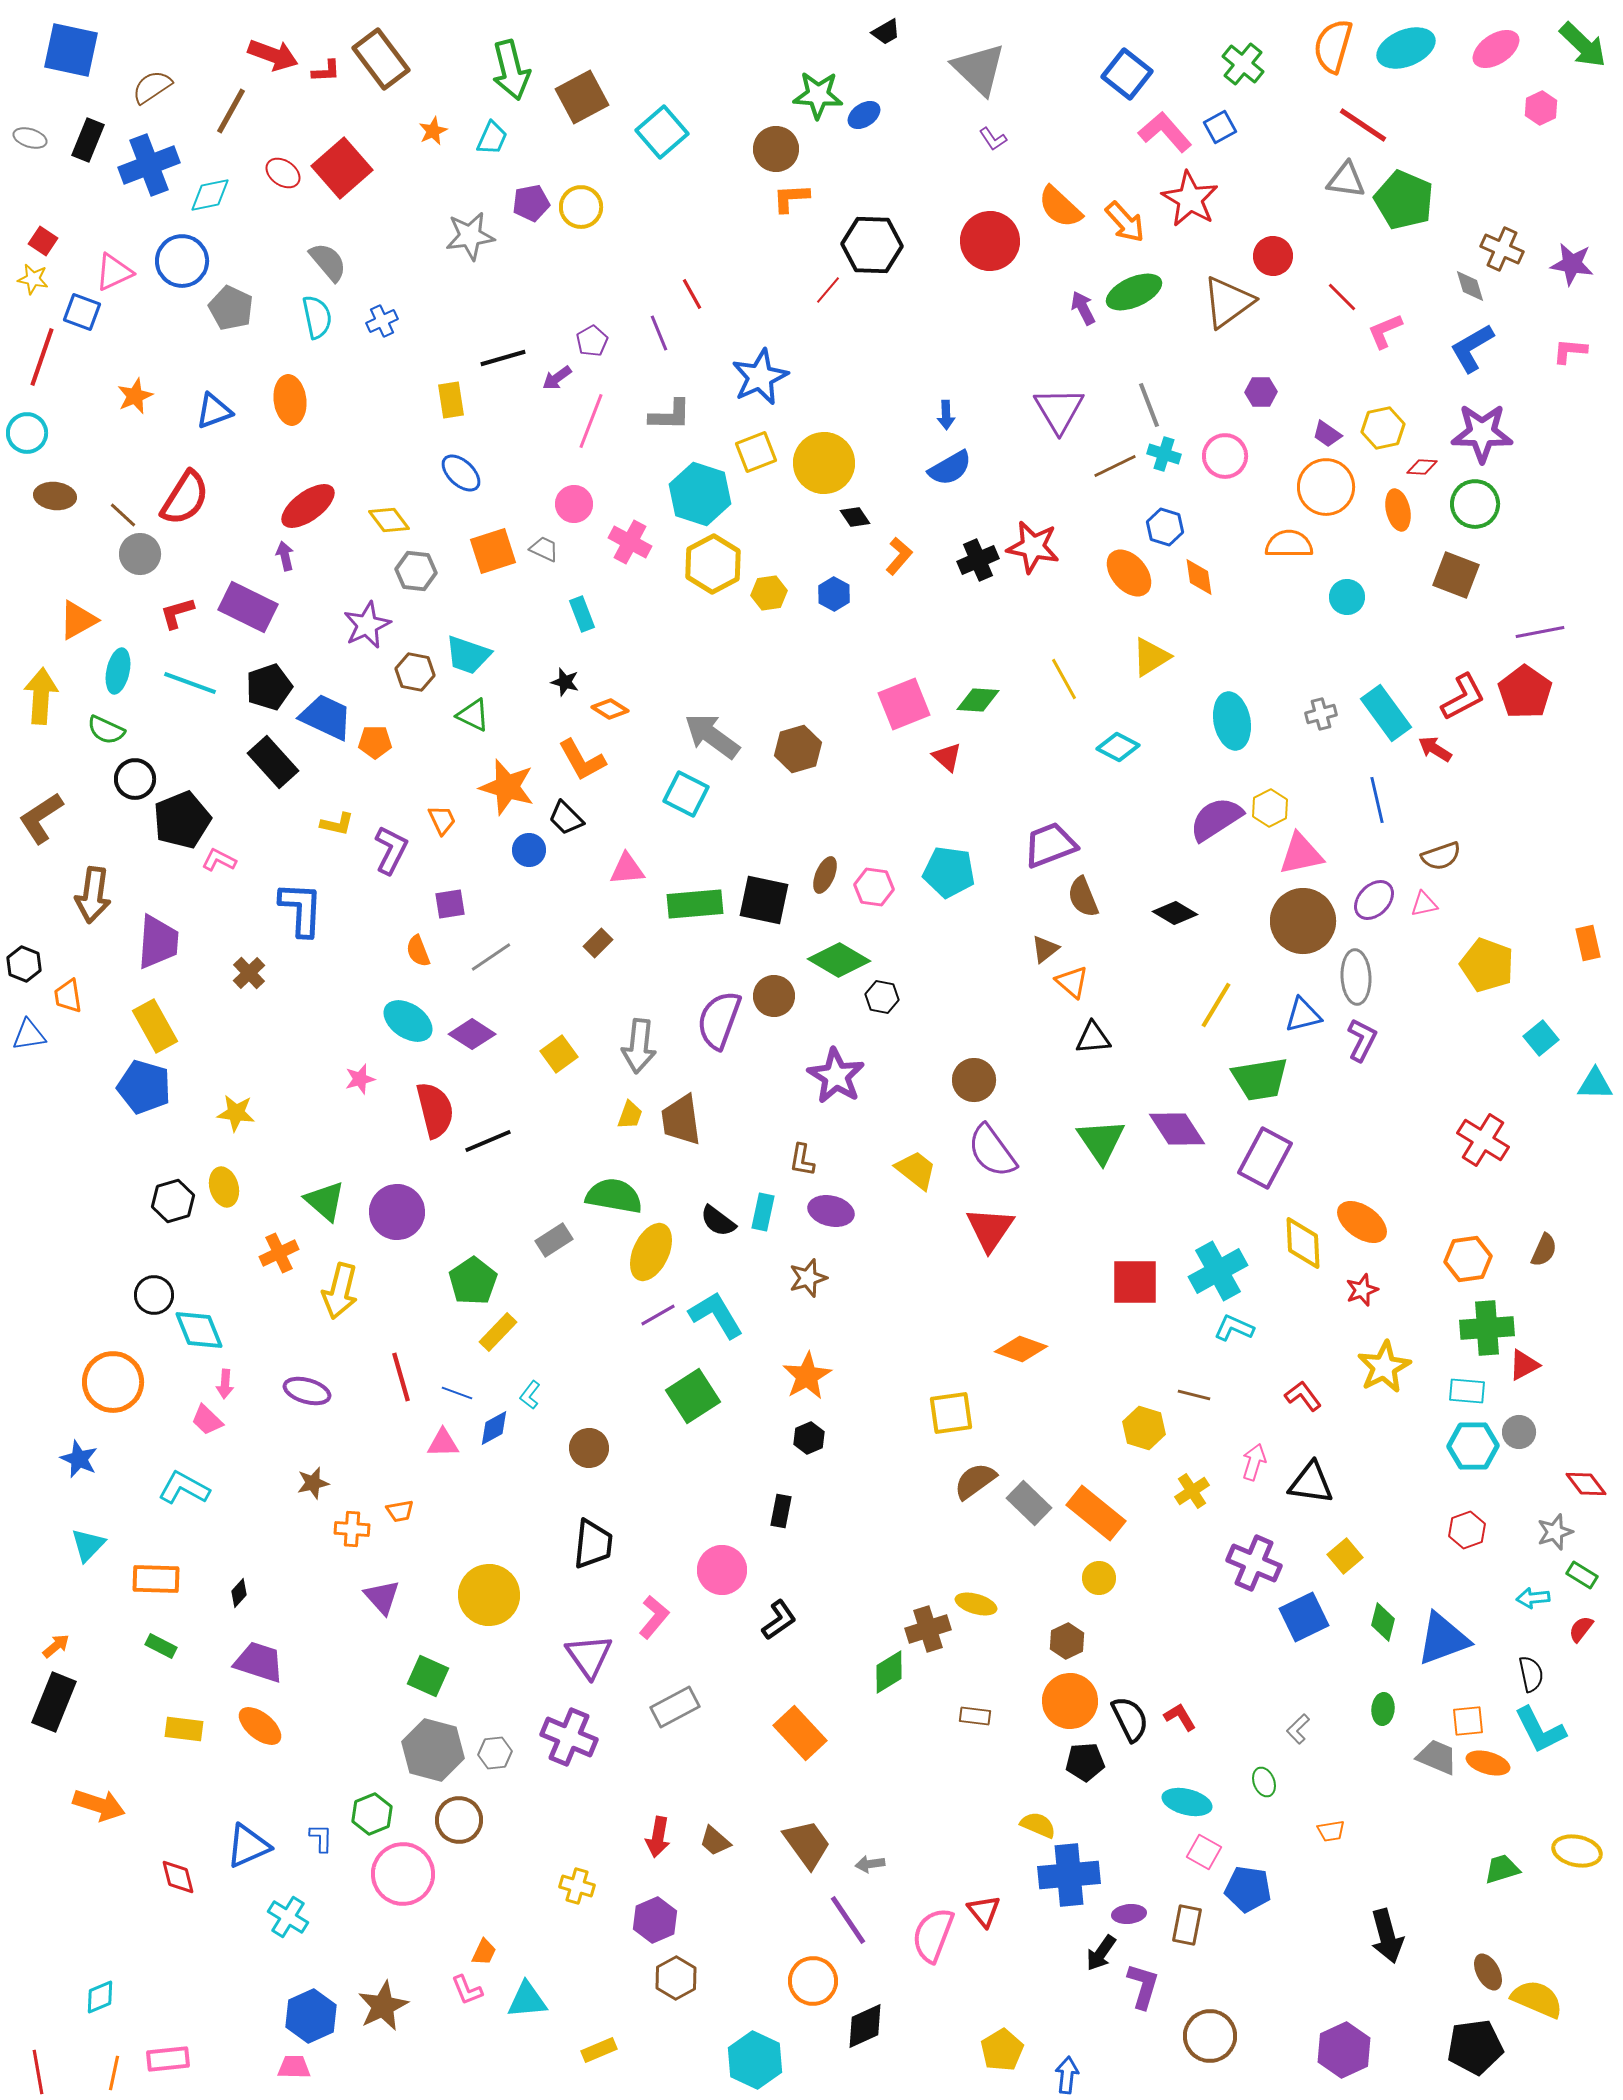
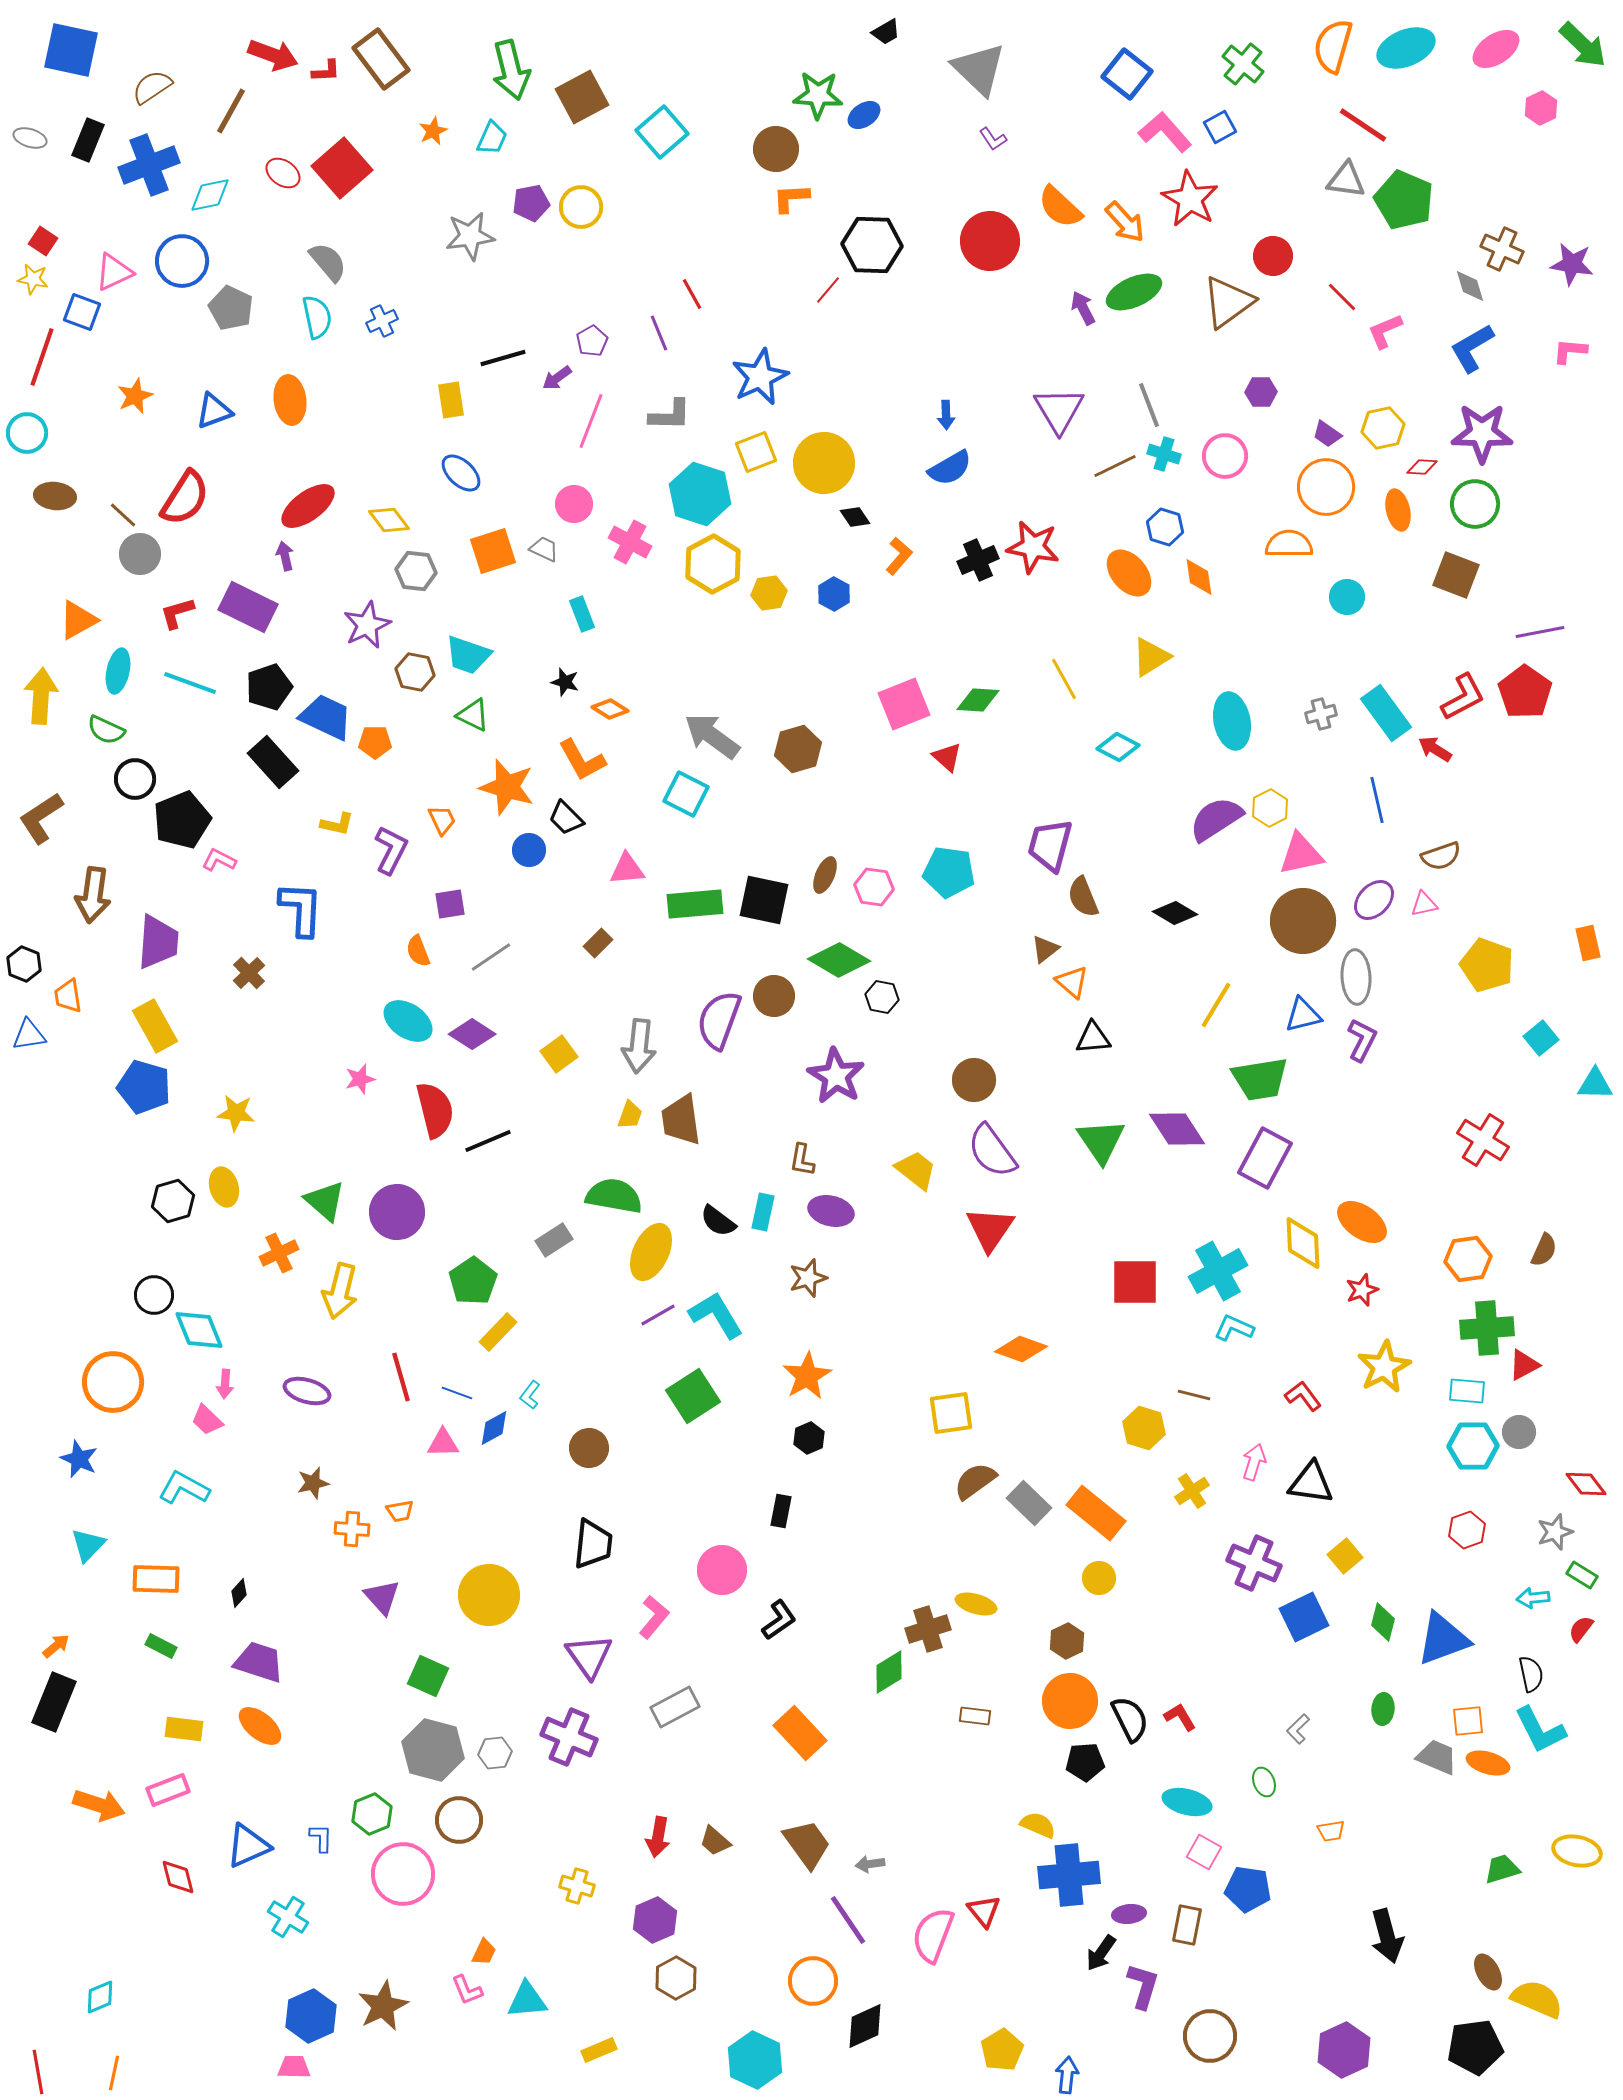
purple trapezoid at (1050, 845): rotated 54 degrees counterclockwise
pink rectangle at (168, 2059): moved 269 px up; rotated 15 degrees counterclockwise
